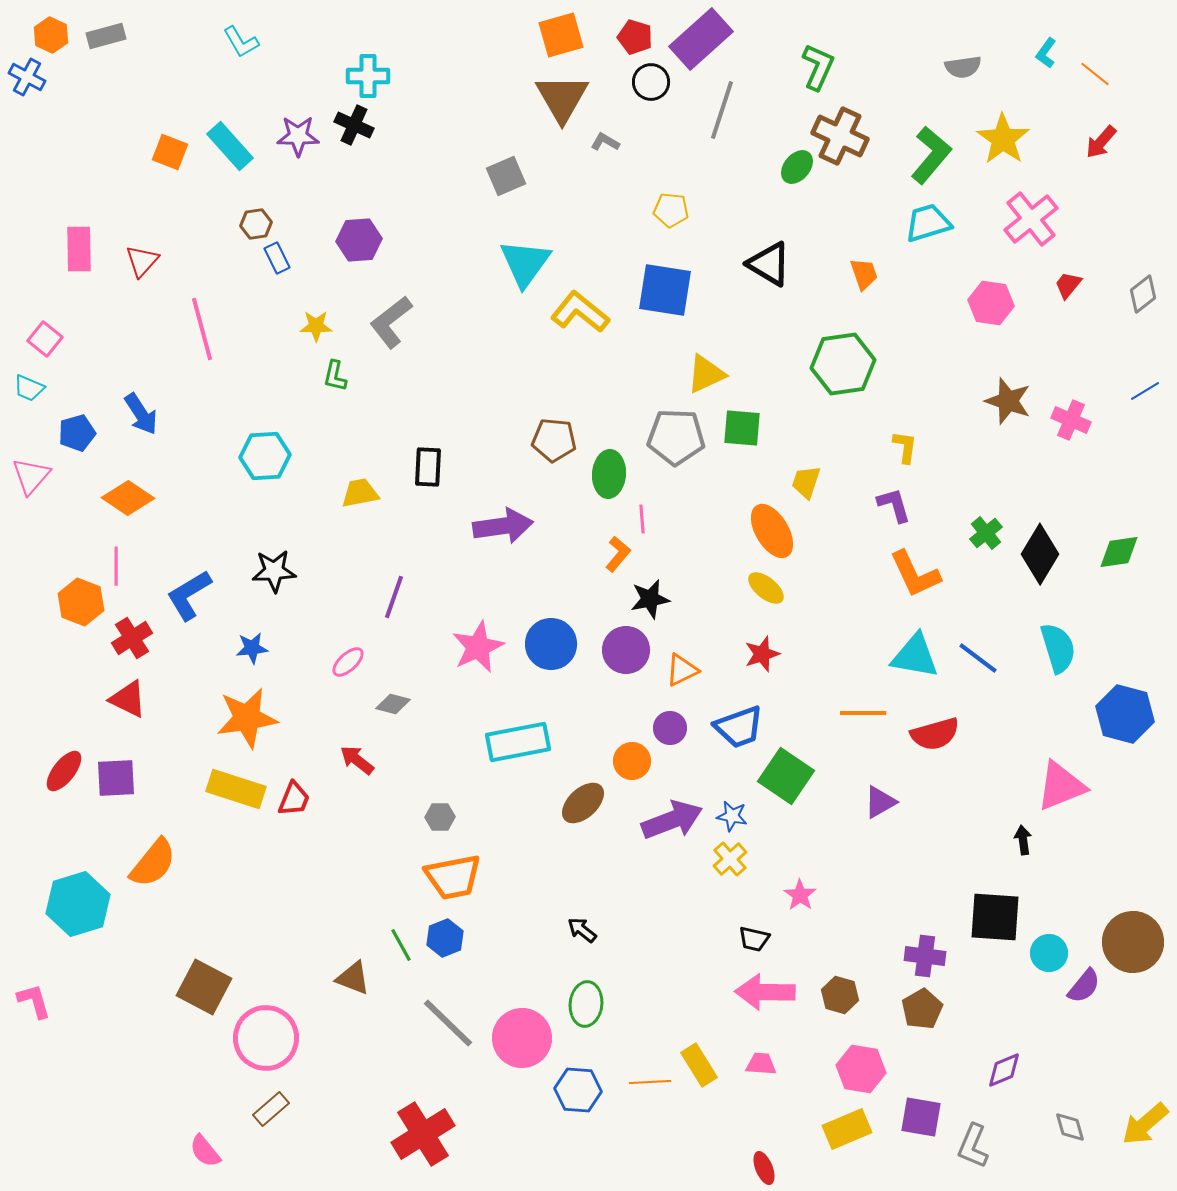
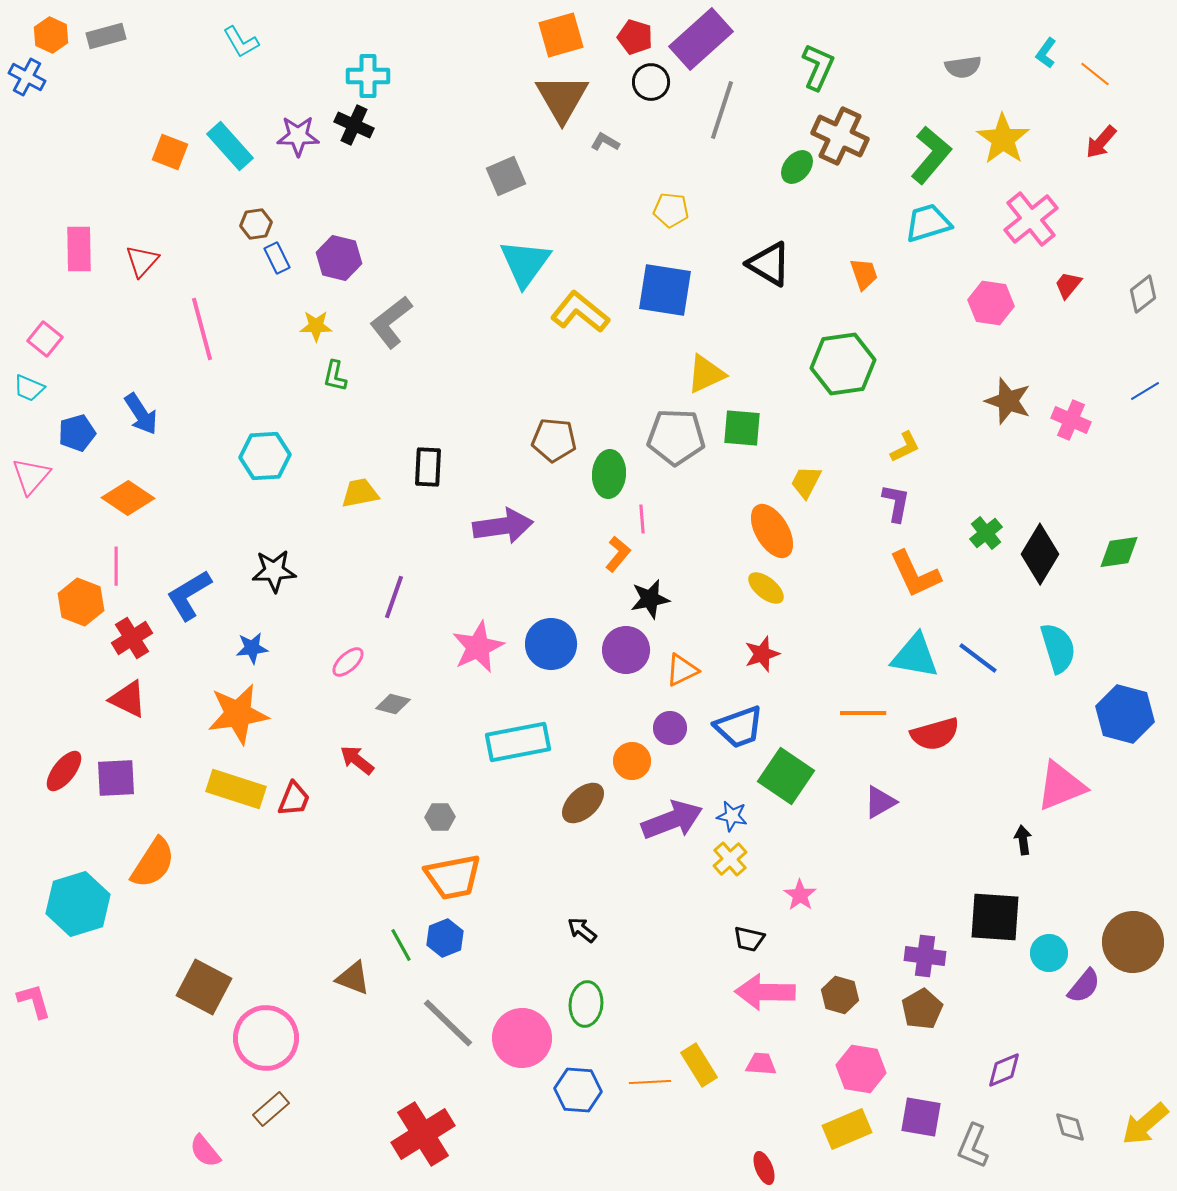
purple hexagon at (359, 240): moved 20 px left, 18 px down; rotated 18 degrees clockwise
yellow L-shape at (905, 447): rotated 56 degrees clockwise
yellow trapezoid at (806, 482): rotated 9 degrees clockwise
purple L-shape at (894, 505): moved 2 px right, 2 px up; rotated 27 degrees clockwise
orange star at (247, 718): moved 9 px left, 4 px up
orange semicircle at (153, 863): rotated 6 degrees counterclockwise
black trapezoid at (754, 939): moved 5 px left
